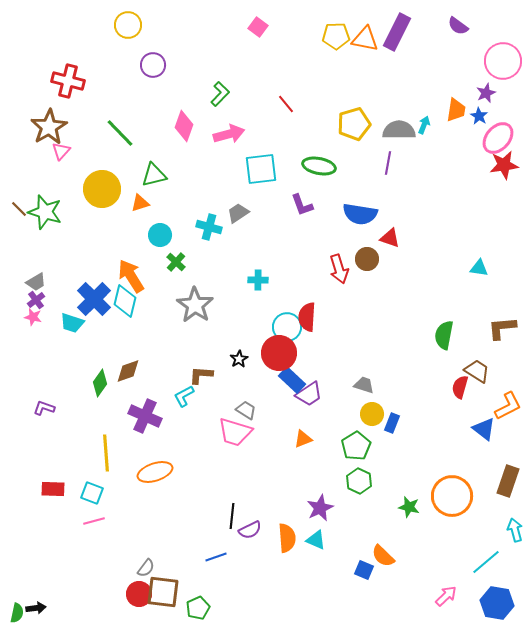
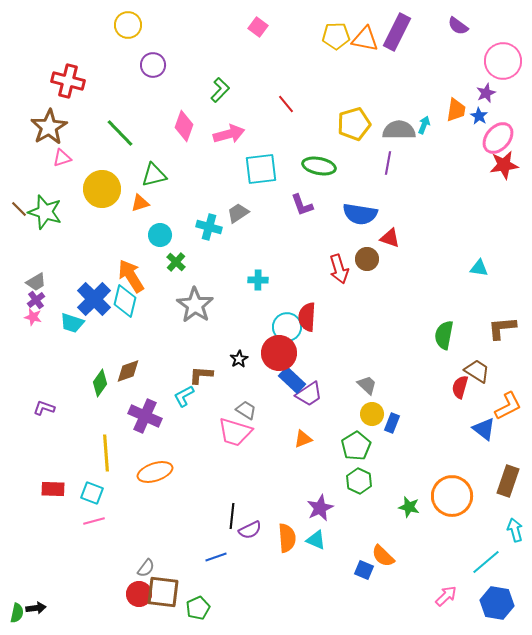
green L-shape at (220, 94): moved 4 px up
pink triangle at (61, 151): moved 1 px right, 7 px down; rotated 30 degrees clockwise
gray trapezoid at (364, 385): moved 3 px right; rotated 25 degrees clockwise
